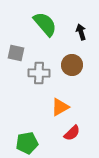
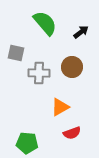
green semicircle: moved 1 px up
black arrow: rotated 70 degrees clockwise
brown circle: moved 2 px down
red semicircle: rotated 24 degrees clockwise
green pentagon: rotated 15 degrees clockwise
